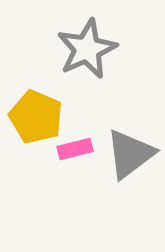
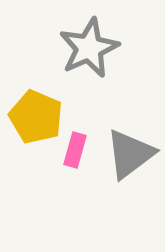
gray star: moved 2 px right, 1 px up
pink rectangle: moved 1 px down; rotated 60 degrees counterclockwise
